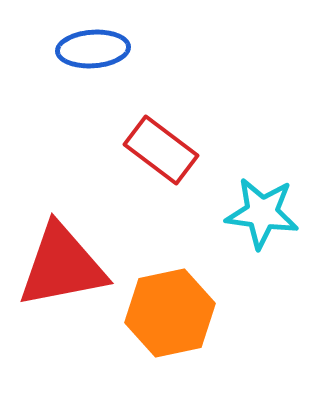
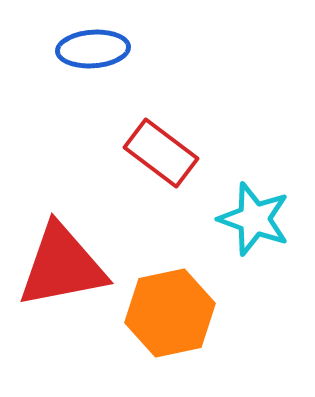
red rectangle: moved 3 px down
cyan star: moved 8 px left, 6 px down; rotated 12 degrees clockwise
